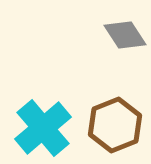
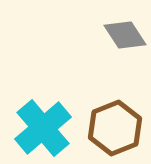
brown hexagon: moved 3 px down
